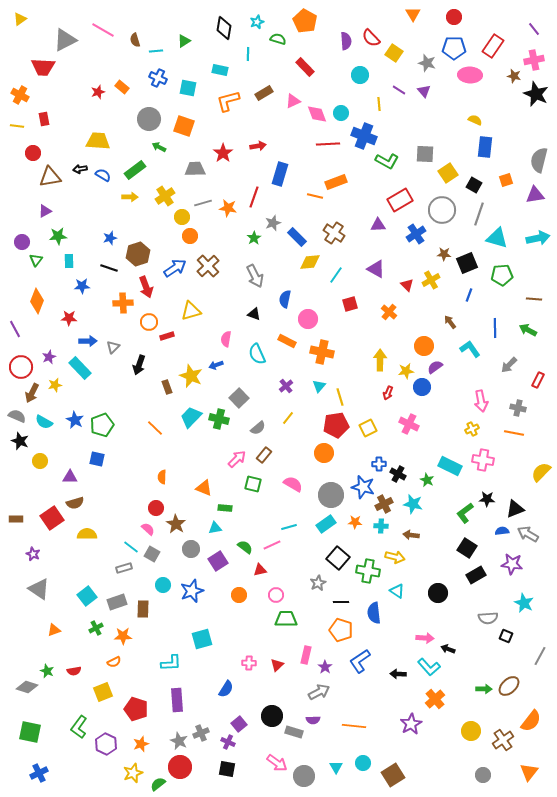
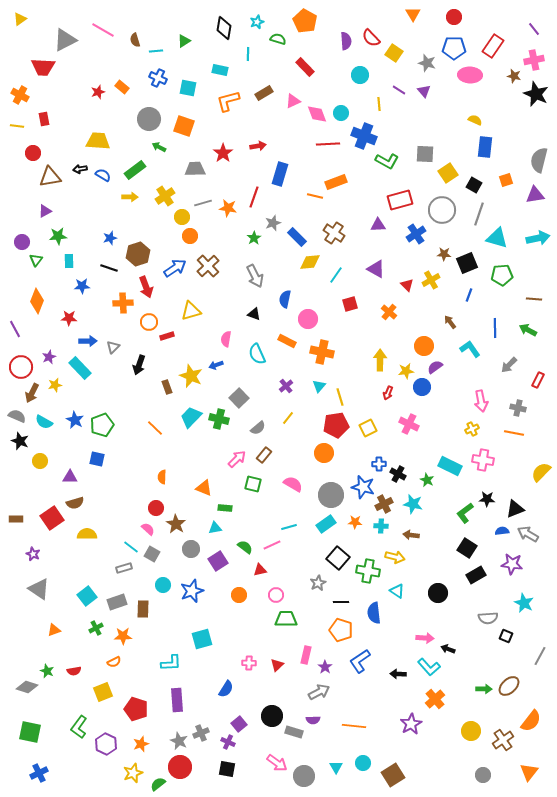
red rectangle at (400, 200): rotated 15 degrees clockwise
